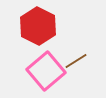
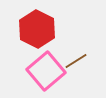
red hexagon: moved 1 px left, 3 px down
